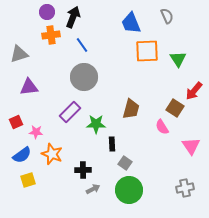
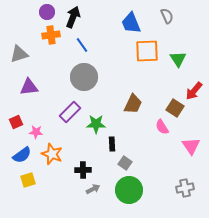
brown trapezoid: moved 2 px right, 5 px up; rotated 10 degrees clockwise
